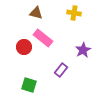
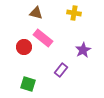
green square: moved 1 px left, 1 px up
